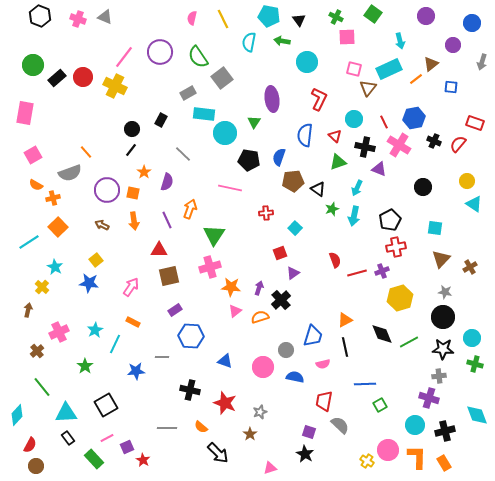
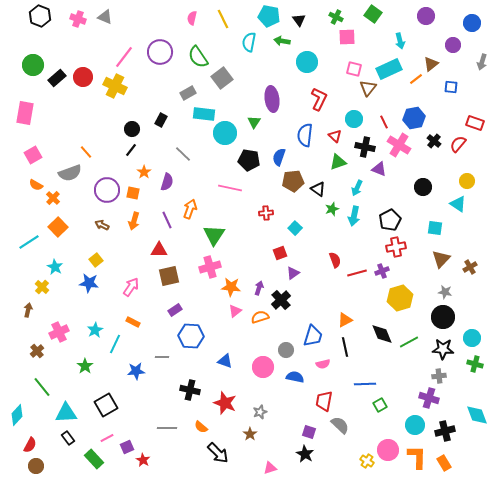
black cross at (434, 141): rotated 16 degrees clockwise
orange cross at (53, 198): rotated 32 degrees counterclockwise
cyan triangle at (474, 204): moved 16 px left
orange arrow at (134, 221): rotated 24 degrees clockwise
